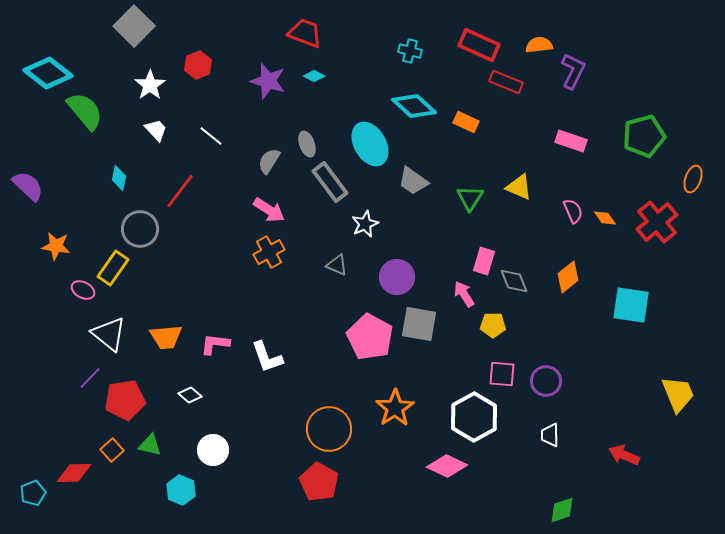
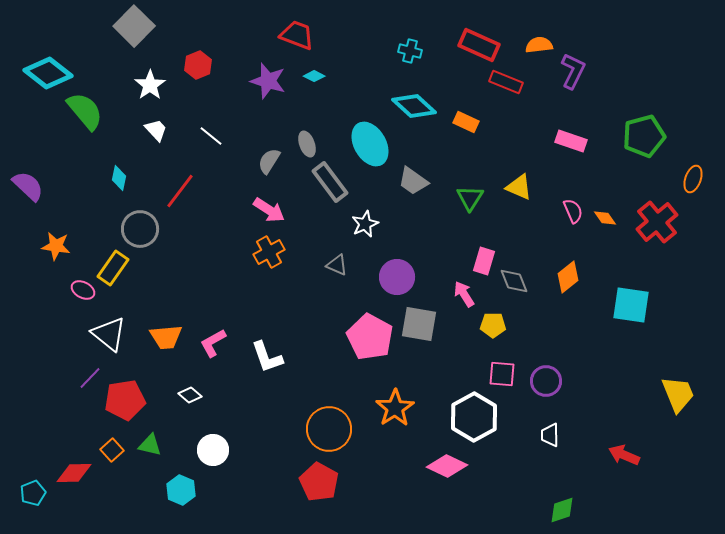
red trapezoid at (305, 33): moved 8 px left, 2 px down
pink L-shape at (215, 344): moved 2 px left, 1 px up; rotated 36 degrees counterclockwise
